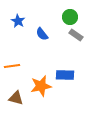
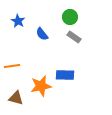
gray rectangle: moved 2 px left, 2 px down
